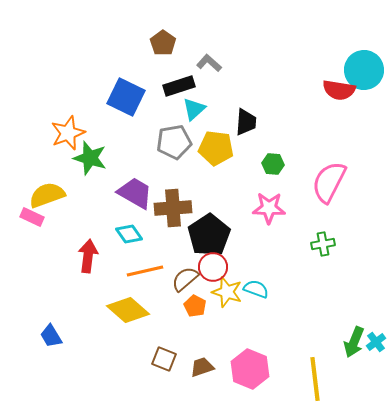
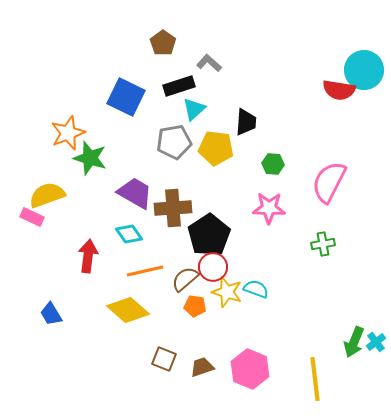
orange pentagon: rotated 20 degrees counterclockwise
blue trapezoid: moved 22 px up
